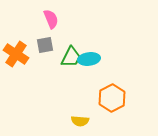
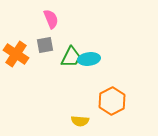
orange hexagon: moved 3 px down
